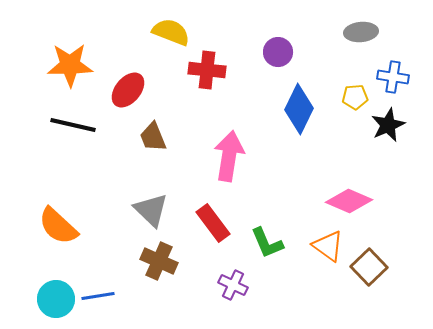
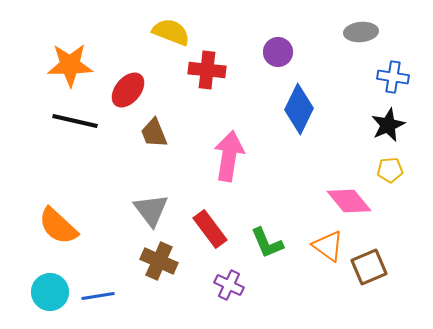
yellow pentagon: moved 35 px right, 73 px down
black line: moved 2 px right, 4 px up
brown trapezoid: moved 1 px right, 4 px up
pink diamond: rotated 27 degrees clockwise
gray triangle: rotated 9 degrees clockwise
red rectangle: moved 3 px left, 6 px down
brown square: rotated 21 degrees clockwise
purple cross: moved 4 px left
cyan circle: moved 6 px left, 7 px up
